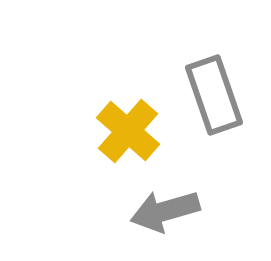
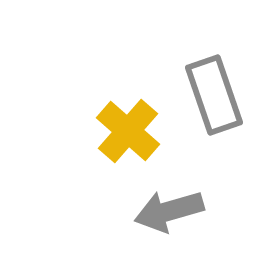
gray arrow: moved 4 px right
